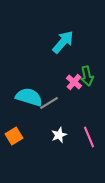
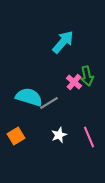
orange square: moved 2 px right
